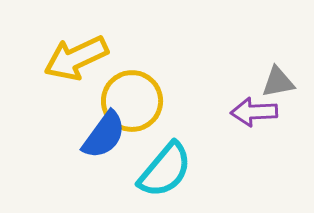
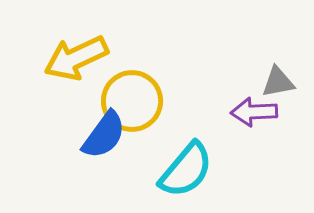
cyan semicircle: moved 21 px right
